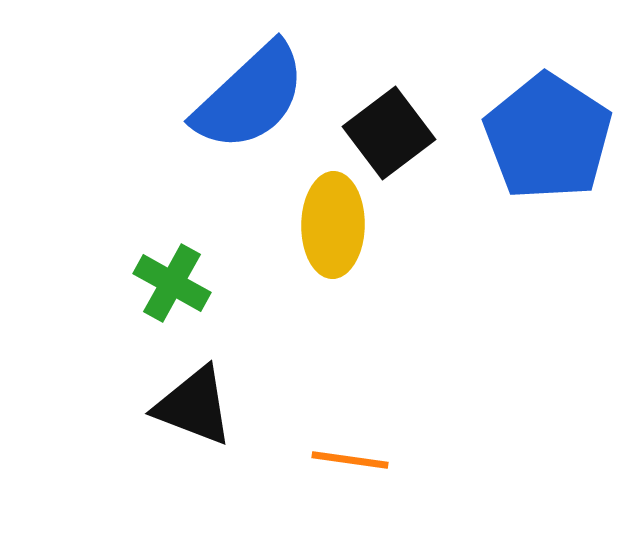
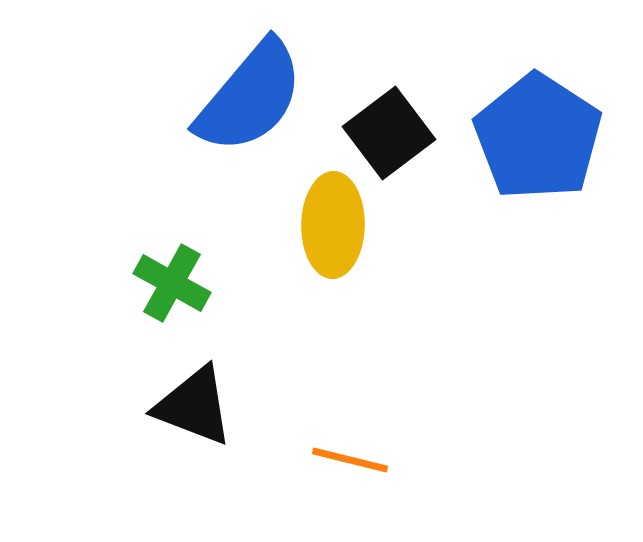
blue semicircle: rotated 7 degrees counterclockwise
blue pentagon: moved 10 px left
orange line: rotated 6 degrees clockwise
